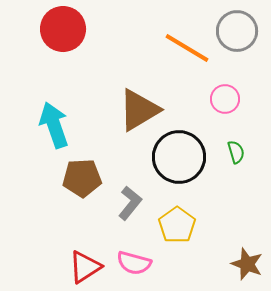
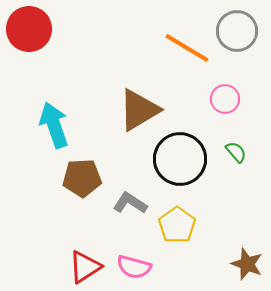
red circle: moved 34 px left
green semicircle: rotated 25 degrees counterclockwise
black circle: moved 1 px right, 2 px down
gray L-shape: rotated 96 degrees counterclockwise
pink semicircle: moved 4 px down
